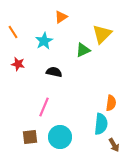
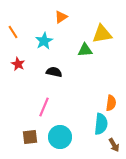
yellow triangle: rotated 35 degrees clockwise
green triangle: moved 2 px right; rotated 21 degrees clockwise
red star: rotated 16 degrees clockwise
